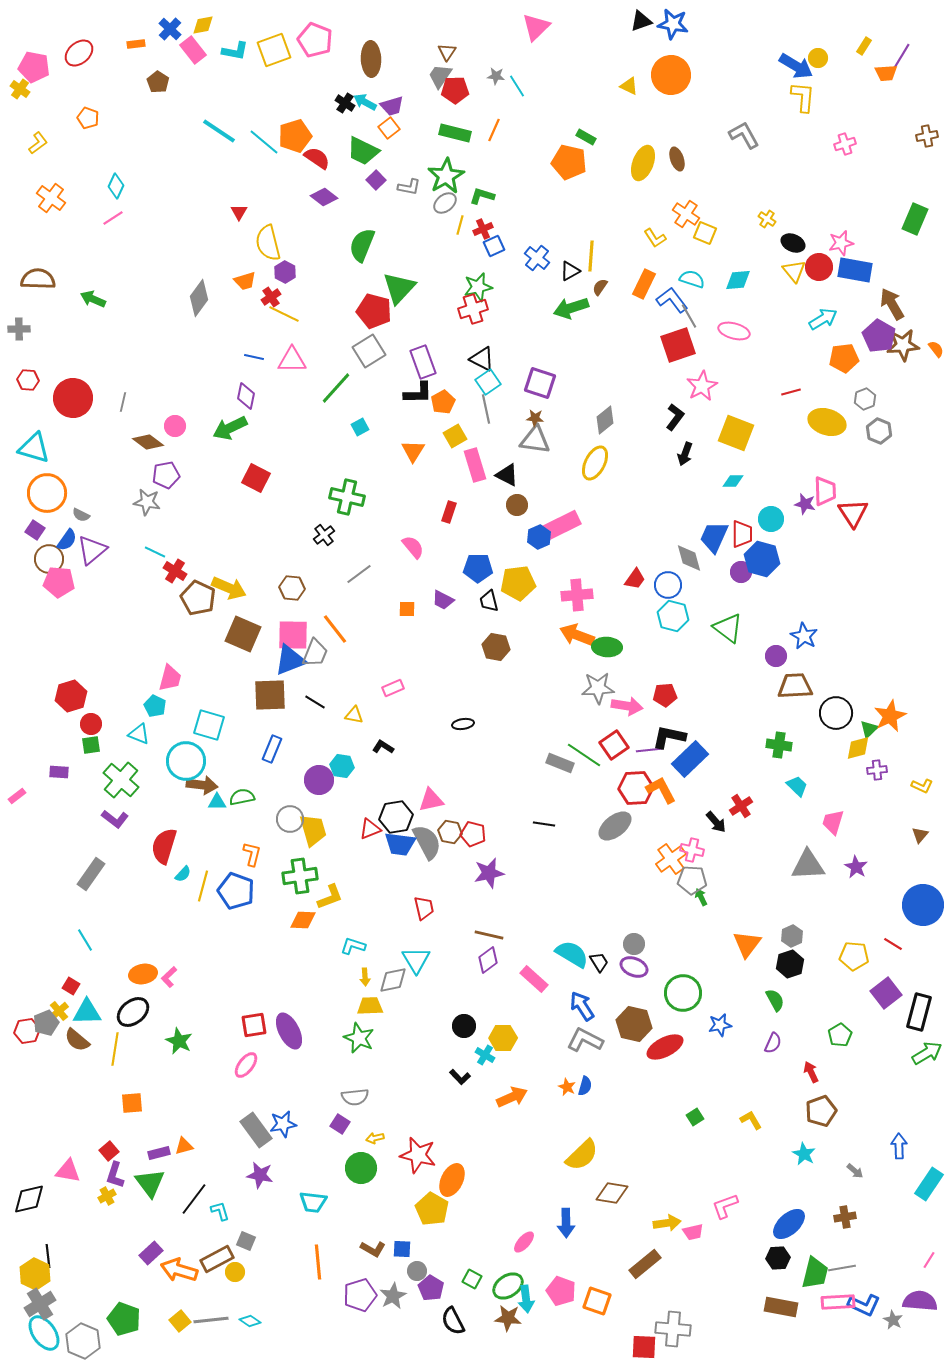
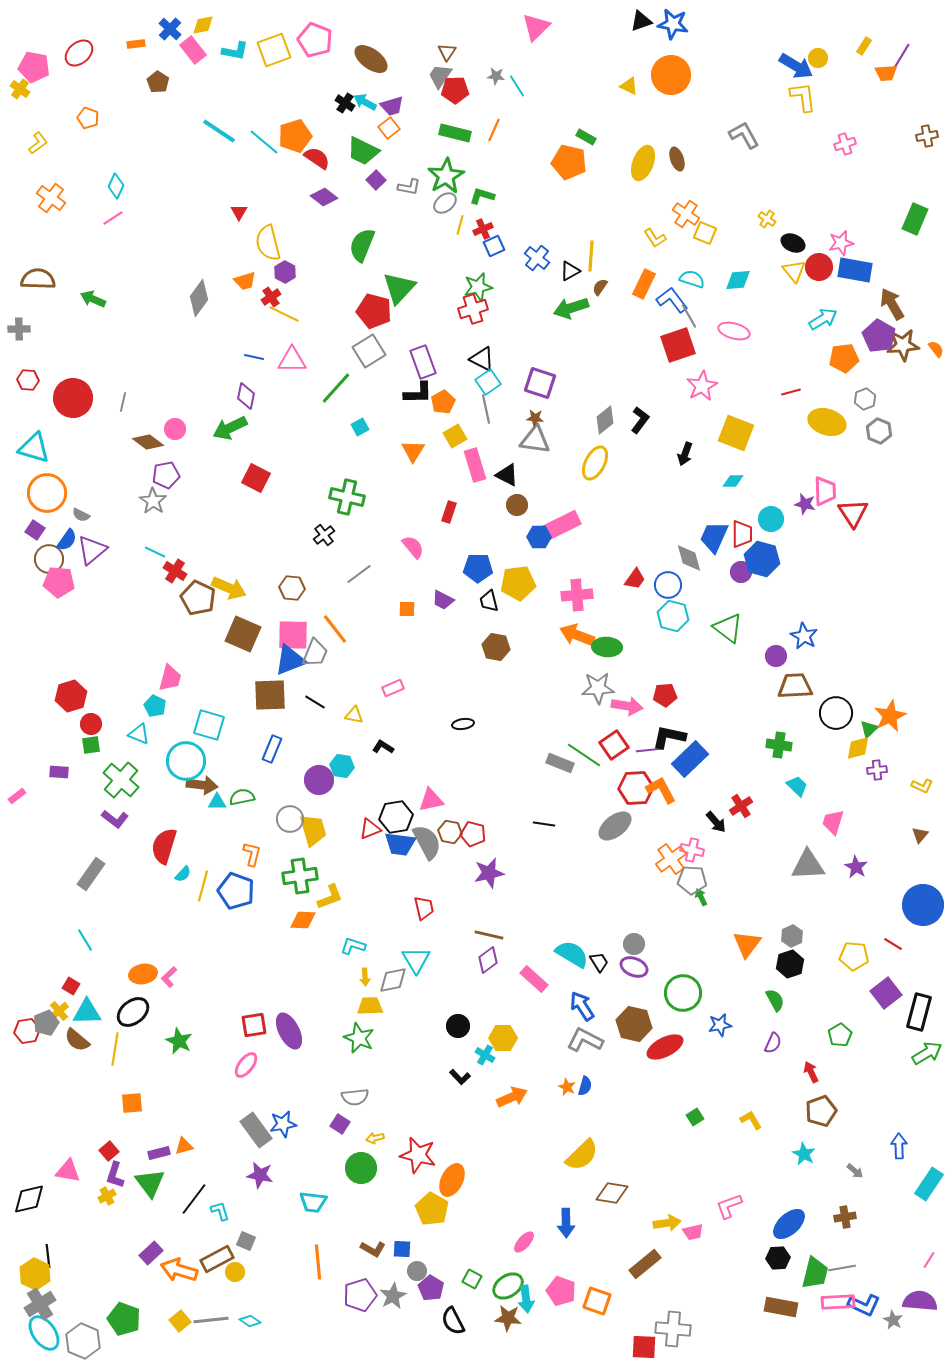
brown ellipse at (371, 59): rotated 52 degrees counterclockwise
yellow L-shape at (803, 97): rotated 12 degrees counterclockwise
black L-shape at (675, 417): moved 35 px left, 3 px down
pink circle at (175, 426): moved 3 px down
gray star at (147, 502): moved 6 px right, 1 px up; rotated 24 degrees clockwise
blue hexagon at (539, 537): rotated 25 degrees clockwise
black circle at (464, 1026): moved 6 px left
pink L-shape at (725, 1206): moved 4 px right
